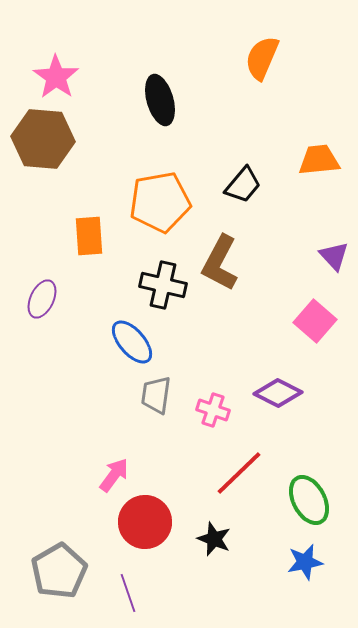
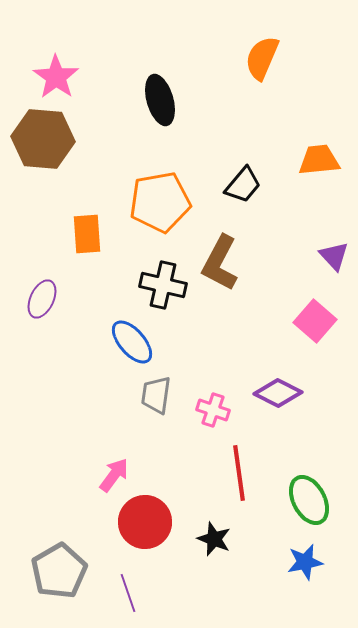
orange rectangle: moved 2 px left, 2 px up
red line: rotated 54 degrees counterclockwise
